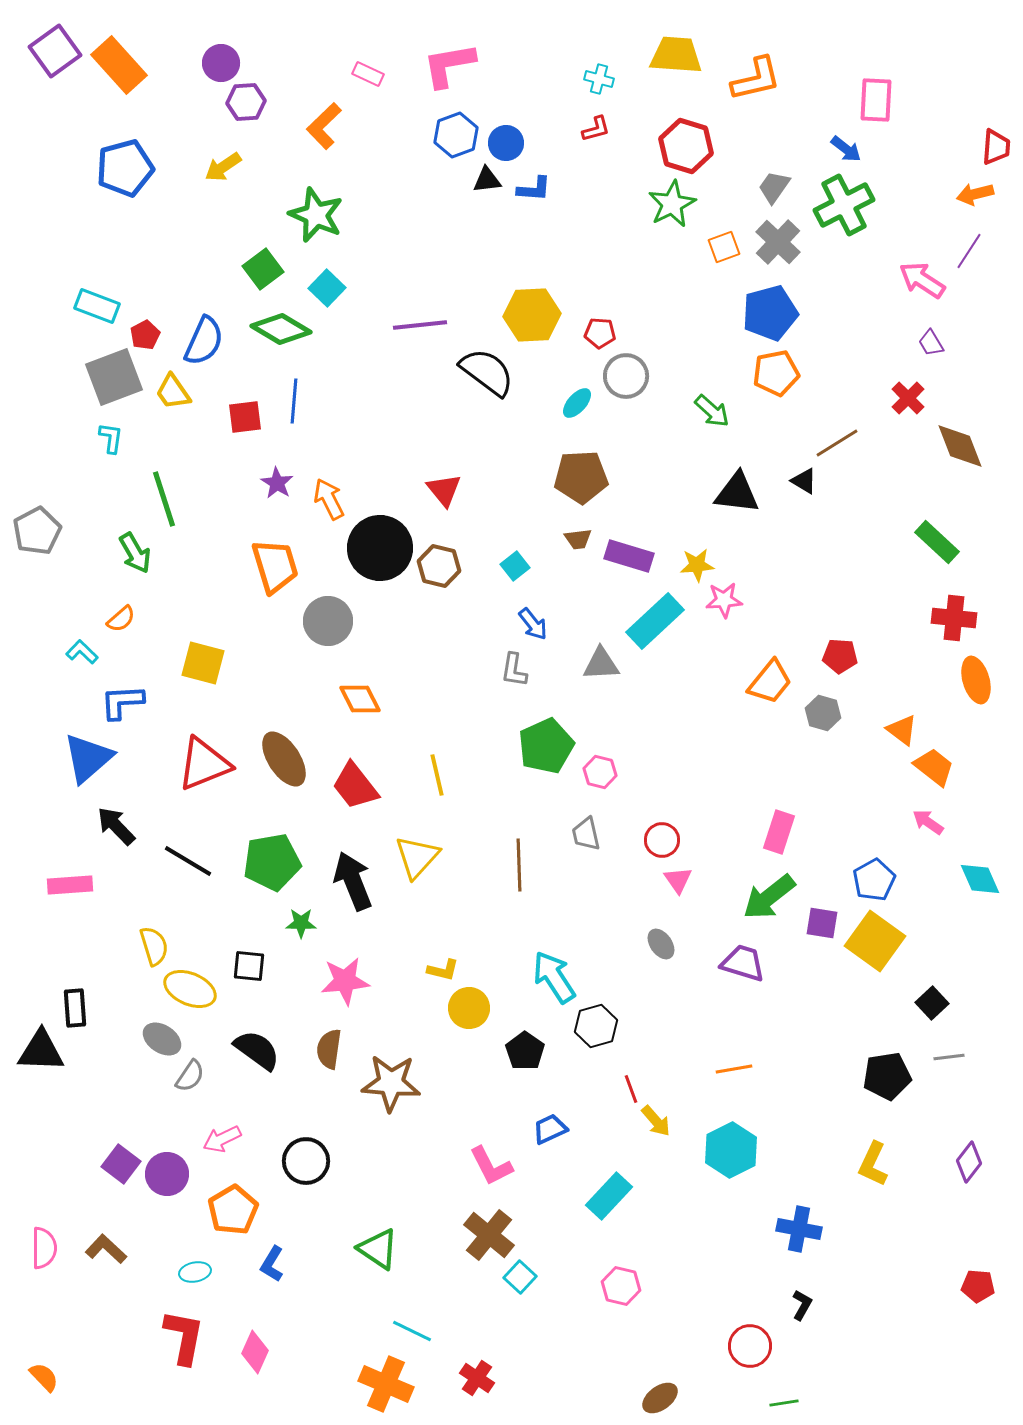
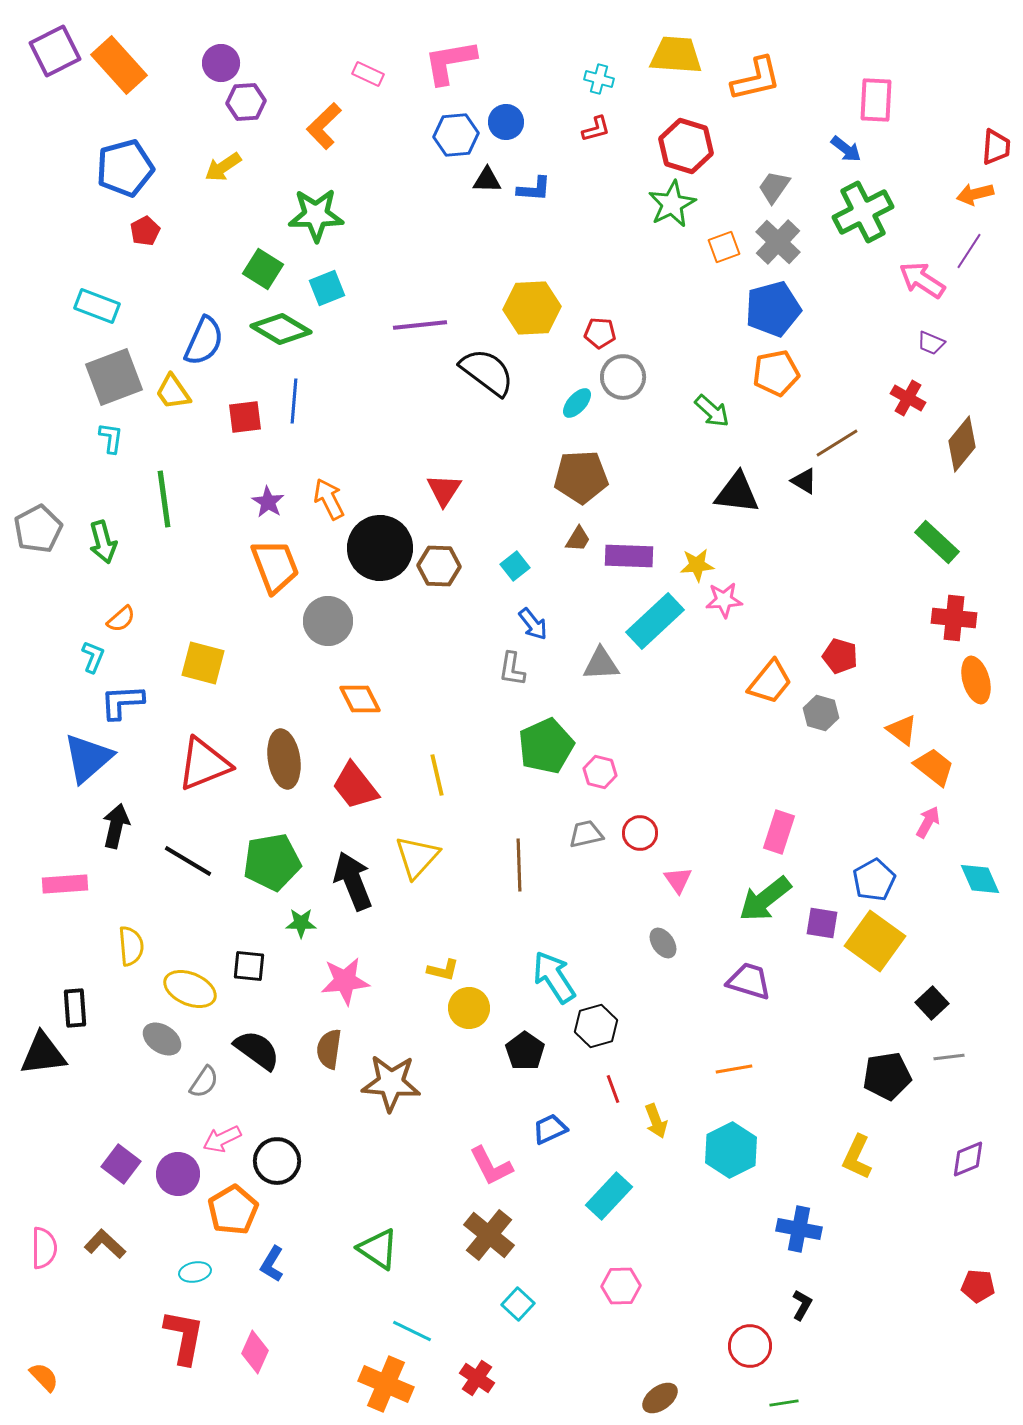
purple square at (55, 51): rotated 9 degrees clockwise
pink L-shape at (449, 65): moved 1 px right, 3 px up
blue hexagon at (456, 135): rotated 15 degrees clockwise
blue circle at (506, 143): moved 21 px up
black triangle at (487, 180): rotated 8 degrees clockwise
green cross at (844, 205): moved 19 px right, 7 px down
green star at (316, 215): rotated 24 degrees counterclockwise
green square at (263, 269): rotated 21 degrees counterclockwise
cyan square at (327, 288): rotated 24 degrees clockwise
blue pentagon at (770, 313): moved 3 px right, 4 px up
yellow hexagon at (532, 315): moved 7 px up
red pentagon at (145, 335): moved 104 px up
purple trapezoid at (931, 343): rotated 36 degrees counterclockwise
gray circle at (626, 376): moved 3 px left, 1 px down
red cross at (908, 398): rotated 16 degrees counterclockwise
brown diamond at (960, 446): moved 2 px right, 2 px up; rotated 60 degrees clockwise
purple star at (277, 483): moved 9 px left, 19 px down
red triangle at (444, 490): rotated 12 degrees clockwise
green line at (164, 499): rotated 10 degrees clockwise
gray pentagon at (37, 531): moved 1 px right, 2 px up
brown trapezoid at (578, 539): rotated 52 degrees counterclockwise
green arrow at (135, 553): moved 32 px left, 11 px up; rotated 15 degrees clockwise
purple rectangle at (629, 556): rotated 15 degrees counterclockwise
orange trapezoid at (275, 566): rotated 4 degrees counterclockwise
brown hexagon at (439, 566): rotated 12 degrees counterclockwise
cyan L-shape at (82, 652): moved 11 px right, 5 px down; rotated 68 degrees clockwise
red pentagon at (840, 656): rotated 12 degrees clockwise
gray L-shape at (514, 670): moved 2 px left, 1 px up
gray hexagon at (823, 713): moved 2 px left
brown ellipse at (284, 759): rotated 24 degrees clockwise
pink arrow at (928, 822): rotated 84 degrees clockwise
black arrow at (116, 826): rotated 57 degrees clockwise
gray trapezoid at (586, 834): rotated 90 degrees clockwise
red circle at (662, 840): moved 22 px left, 7 px up
pink rectangle at (70, 885): moved 5 px left, 1 px up
green arrow at (769, 897): moved 4 px left, 2 px down
gray ellipse at (661, 944): moved 2 px right, 1 px up
yellow semicircle at (154, 946): moved 23 px left; rotated 12 degrees clockwise
purple trapezoid at (743, 963): moved 6 px right, 18 px down
black triangle at (41, 1051): moved 2 px right, 3 px down; rotated 9 degrees counterclockwise
gray semicircle at (190, 1076): moved 14 px right, 6 px down
red line at (631, 1089): moved 18 px left
yellow arrow at (656, 1121): rotated 20 degrees clockwise
black circle at (306, 1161): moved 29 px left
purple diamond at (969, 1162): moved 1 px left, 3 px up; rotated 30 degrees clockwise
yellow L-shape at (873, 1164): moved 16 px left, 7 px up
purple circle at (167, 1174): moved 11 px right
brown L-shape at (106, 1249): moved 1 px left, 5 px up
cyan square at (520, 1277): moved 2 px left, 27 px down
pink hexagon at (621, 1286): rotated 15 degrees counterclockwise
